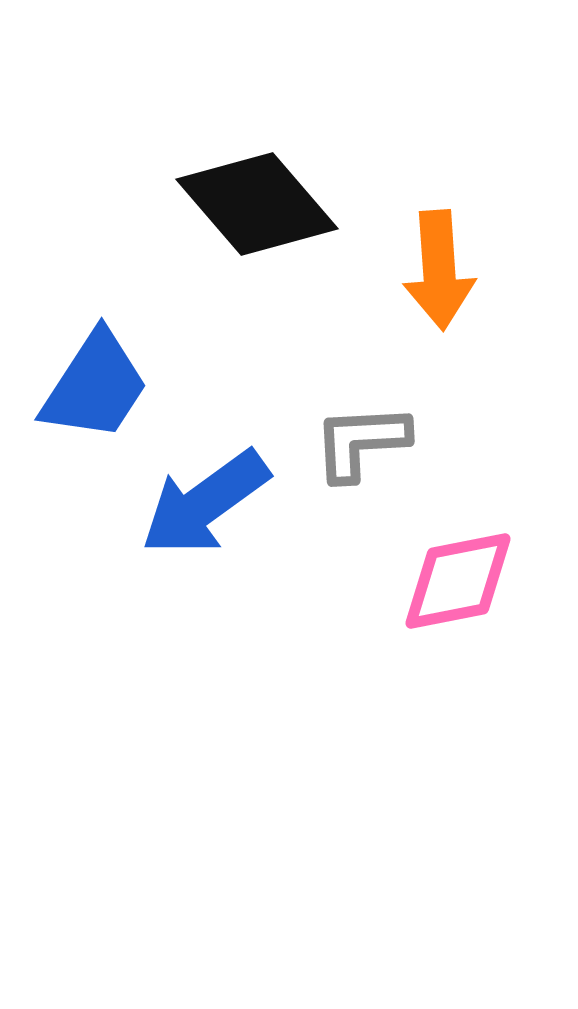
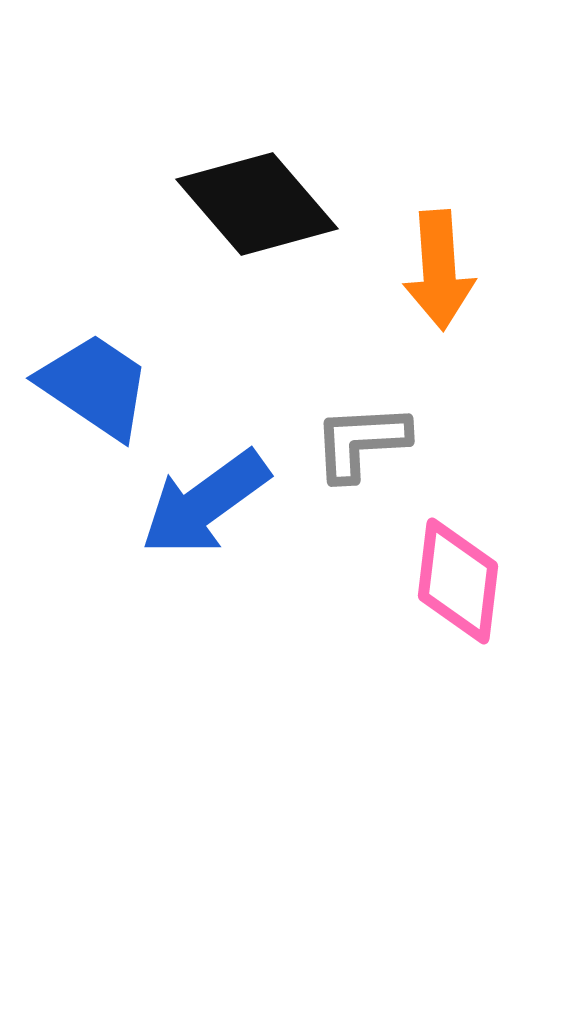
blue trapezoid: rotated 89 degrees counterclockwise
pink diamond: rotated 72 degrees counterclockwise
